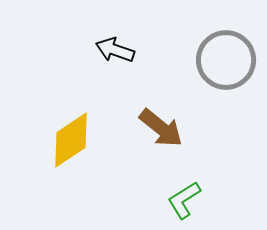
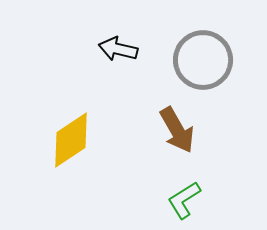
black arrow: moved 3 px right, 1 px up; rotated 6 degrees counterclockwise
gray circle: moved 23 px left
brown arrow: moved 16 px right, 2 px down; rotated 21 degrees clockwise
